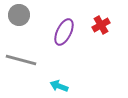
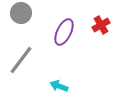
gray circle: moved 2 px right, 2 px up
gray line: rotated 68 degrees counterclockwise
